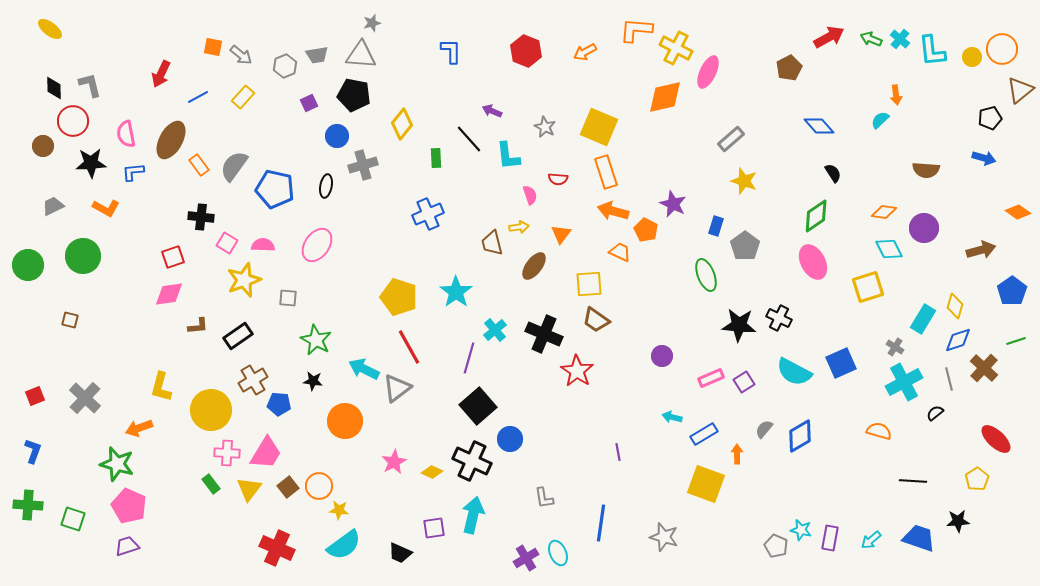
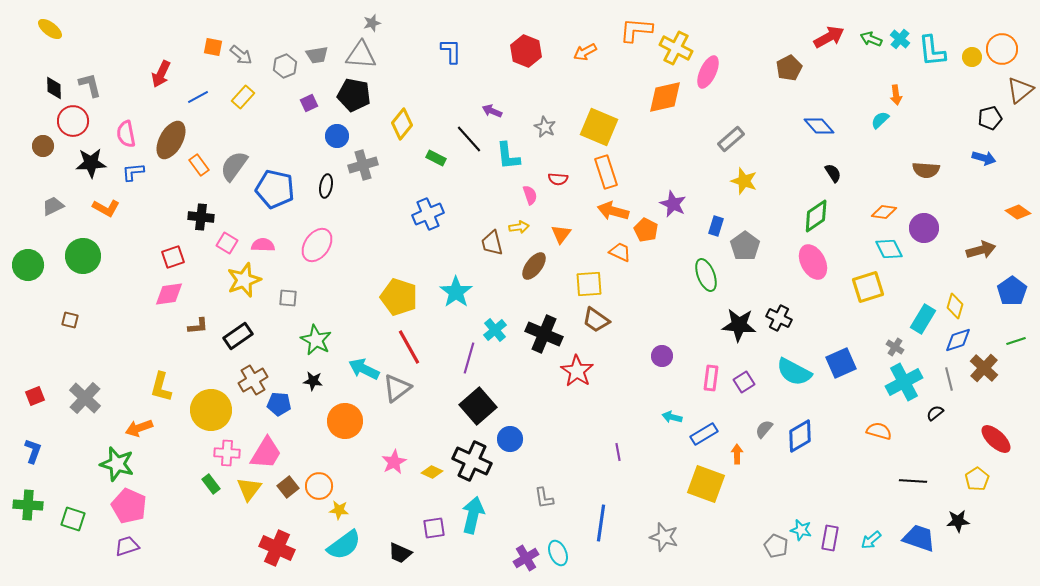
green rectangle at (436, 158): rotated 60 degrees counterclockwise
pink rectangle at (711, 378): rotated 60 degrees counterclockwise
